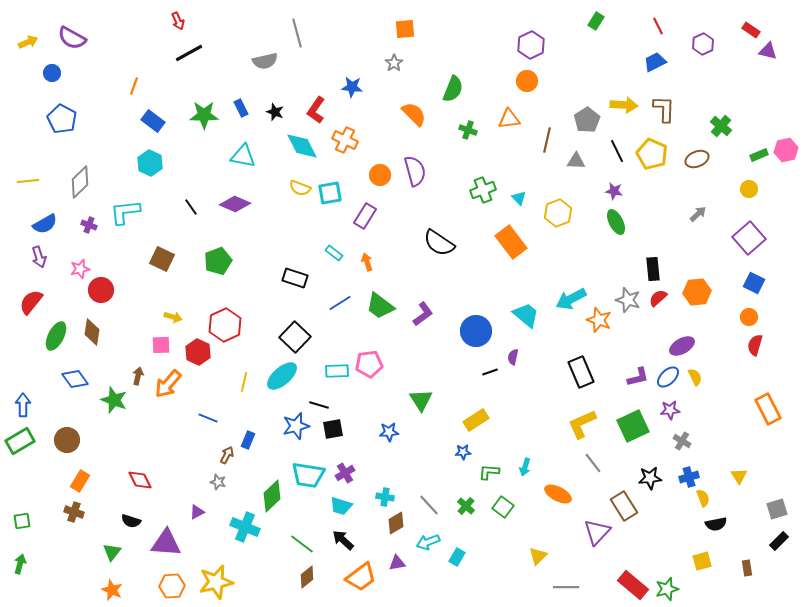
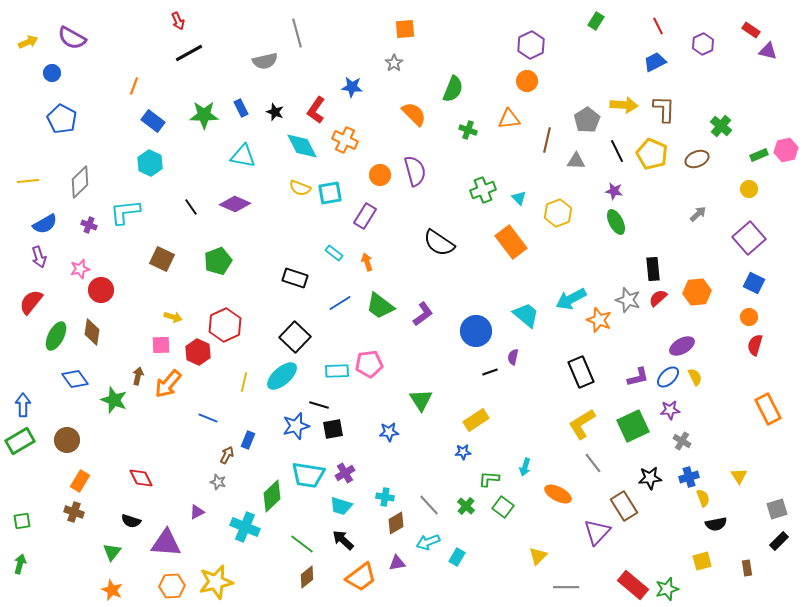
yellow L-shape at (582, 424): rotated 8 degrees counterclockwise
green L-shape at (489, 472): moved 7 px down
red diamond at (140, 480): moved 1 px right, 2 px up
